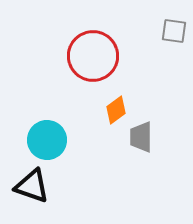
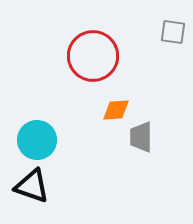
gray square: moved 1 px left, 1 px down
orange diamond: rotated 32 degrees clockwise
cyan circle: moved 10 px left
